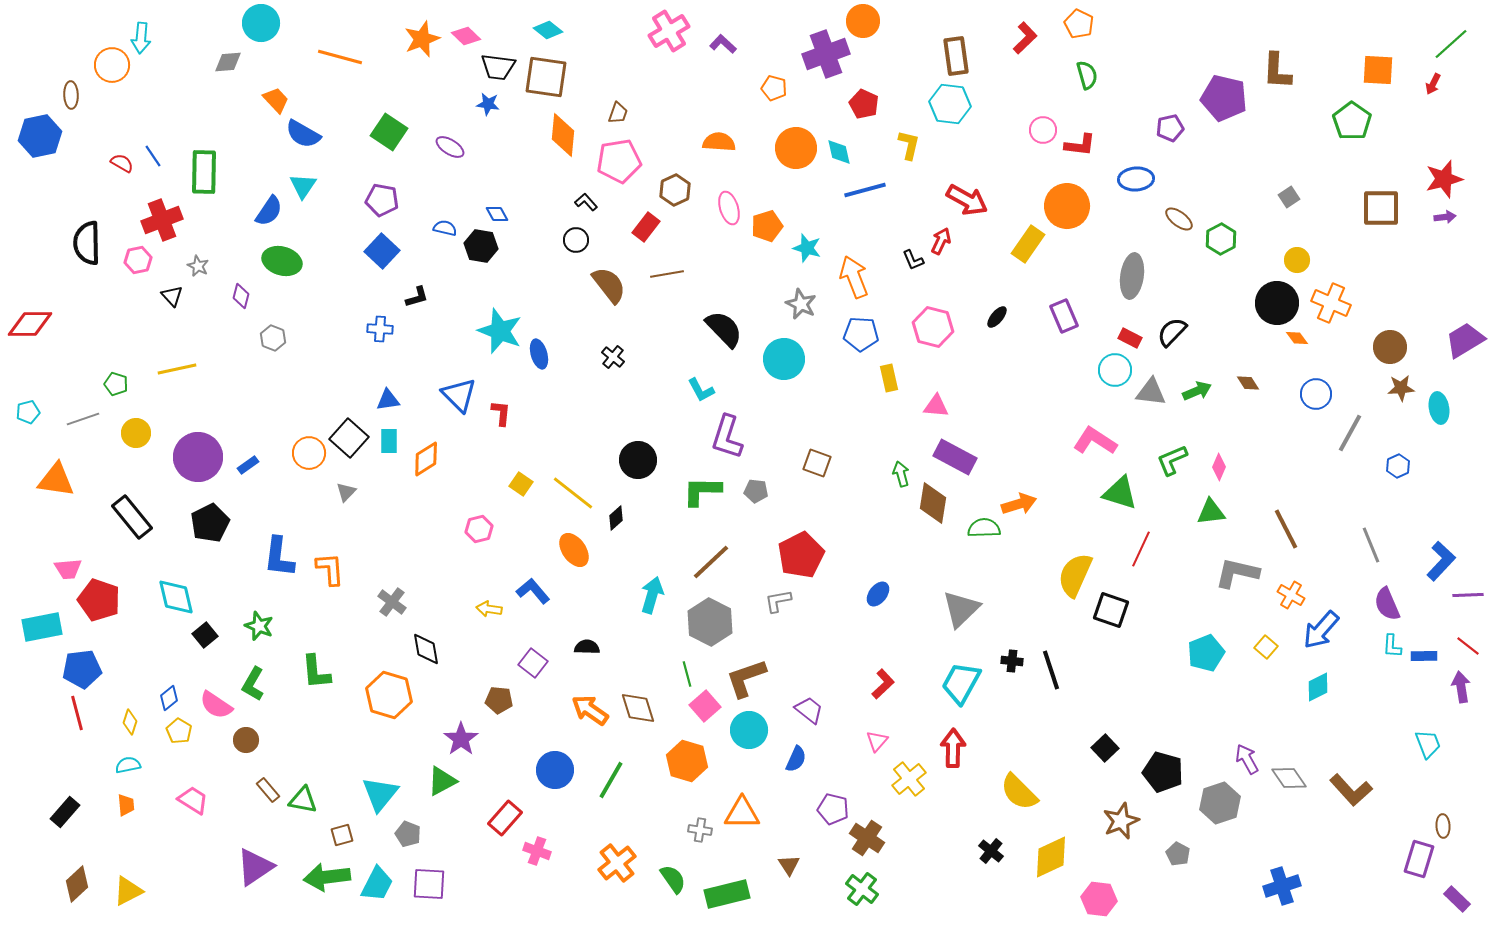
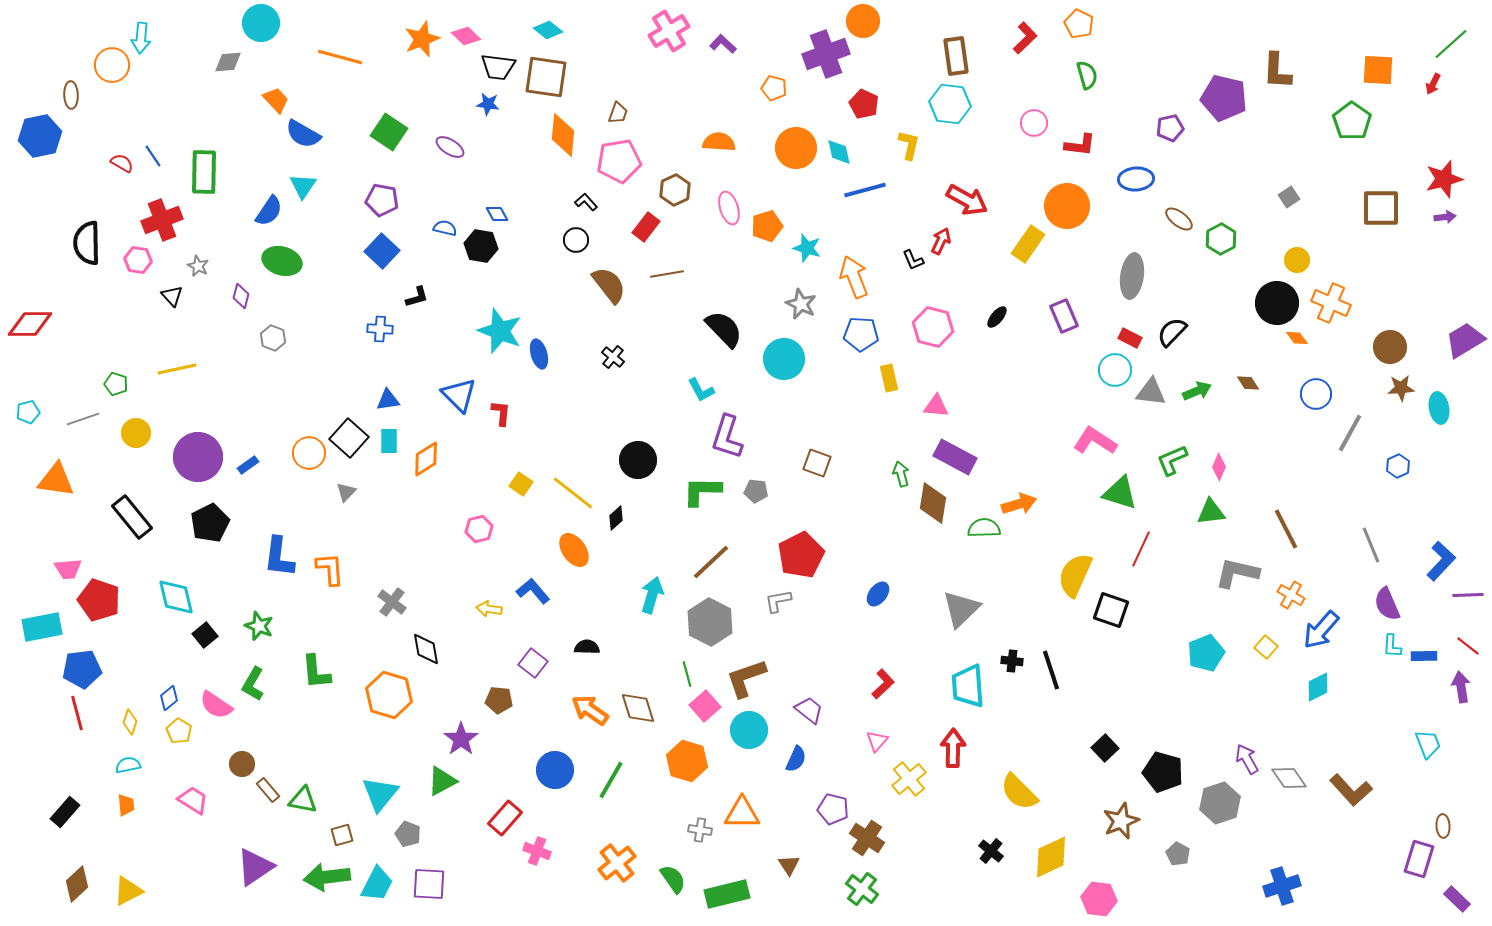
pink circle at (1043, 130): moved 9 px left, 7 px up
pink hexagon at (138, 260): rotated 20 degrees clockwise
cyan trapezoid at (961, 683): moved 7 px right, 3 px down; rotated 33 degrees counterclockwise
brown circle at (246, 740): moved 4 px left, 24 px down
